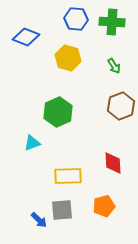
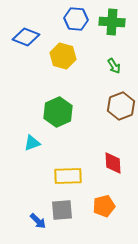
yellow hexagon: moved 5 px left, 2 px up
blue arrow: moved 1 px left, 1 px down
